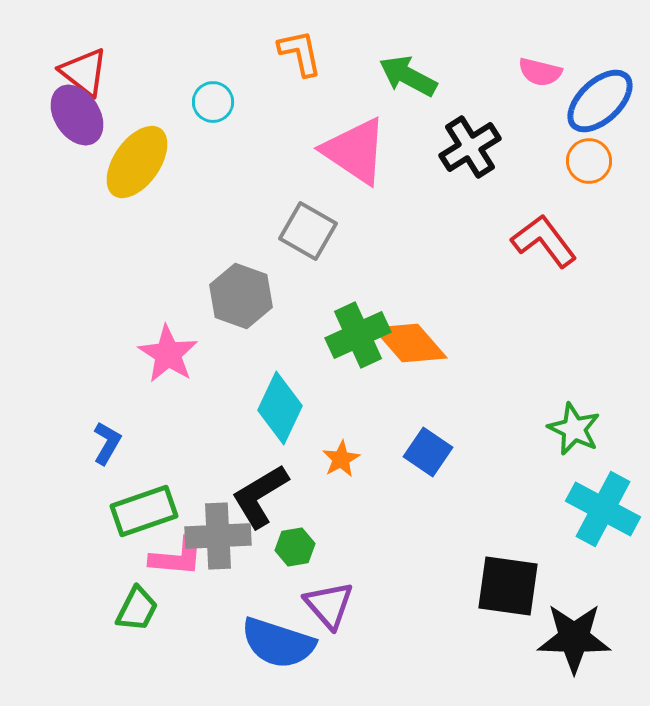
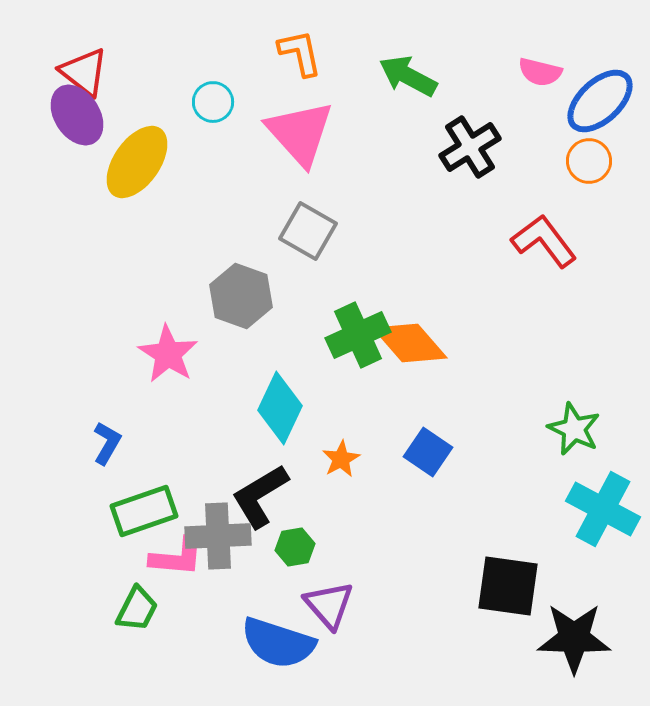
pink triangle: moved 55 px left, 18 px up; rotated 14 degrees clockwise
